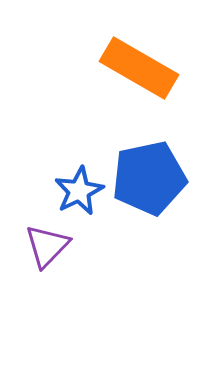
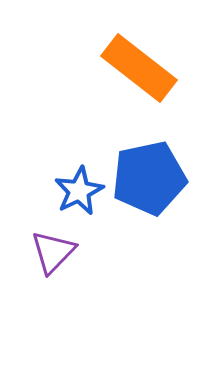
orange rectangle: rotated 8 degrees clockwise
purple triangle: moved 6 px right, 6 px down
